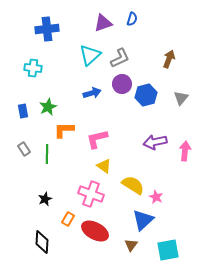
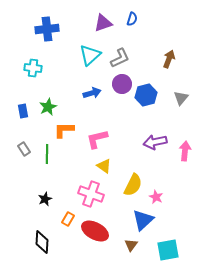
yellow semicircle: rotated 85 degrees clockwise
